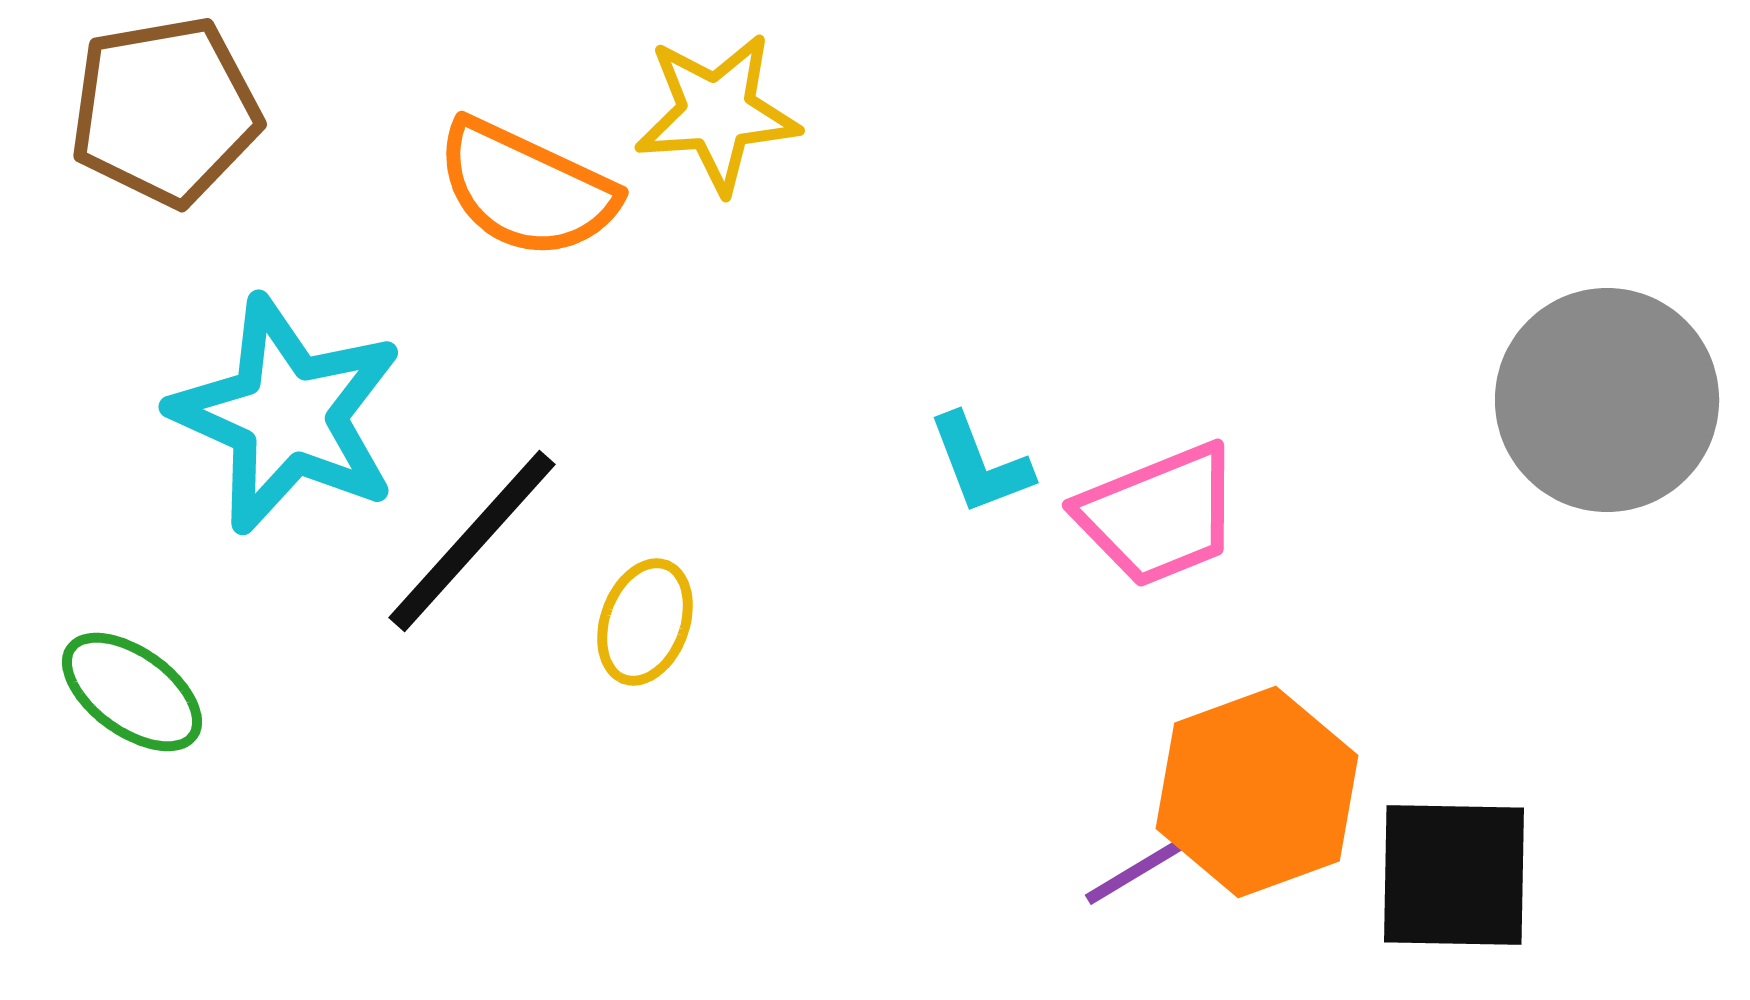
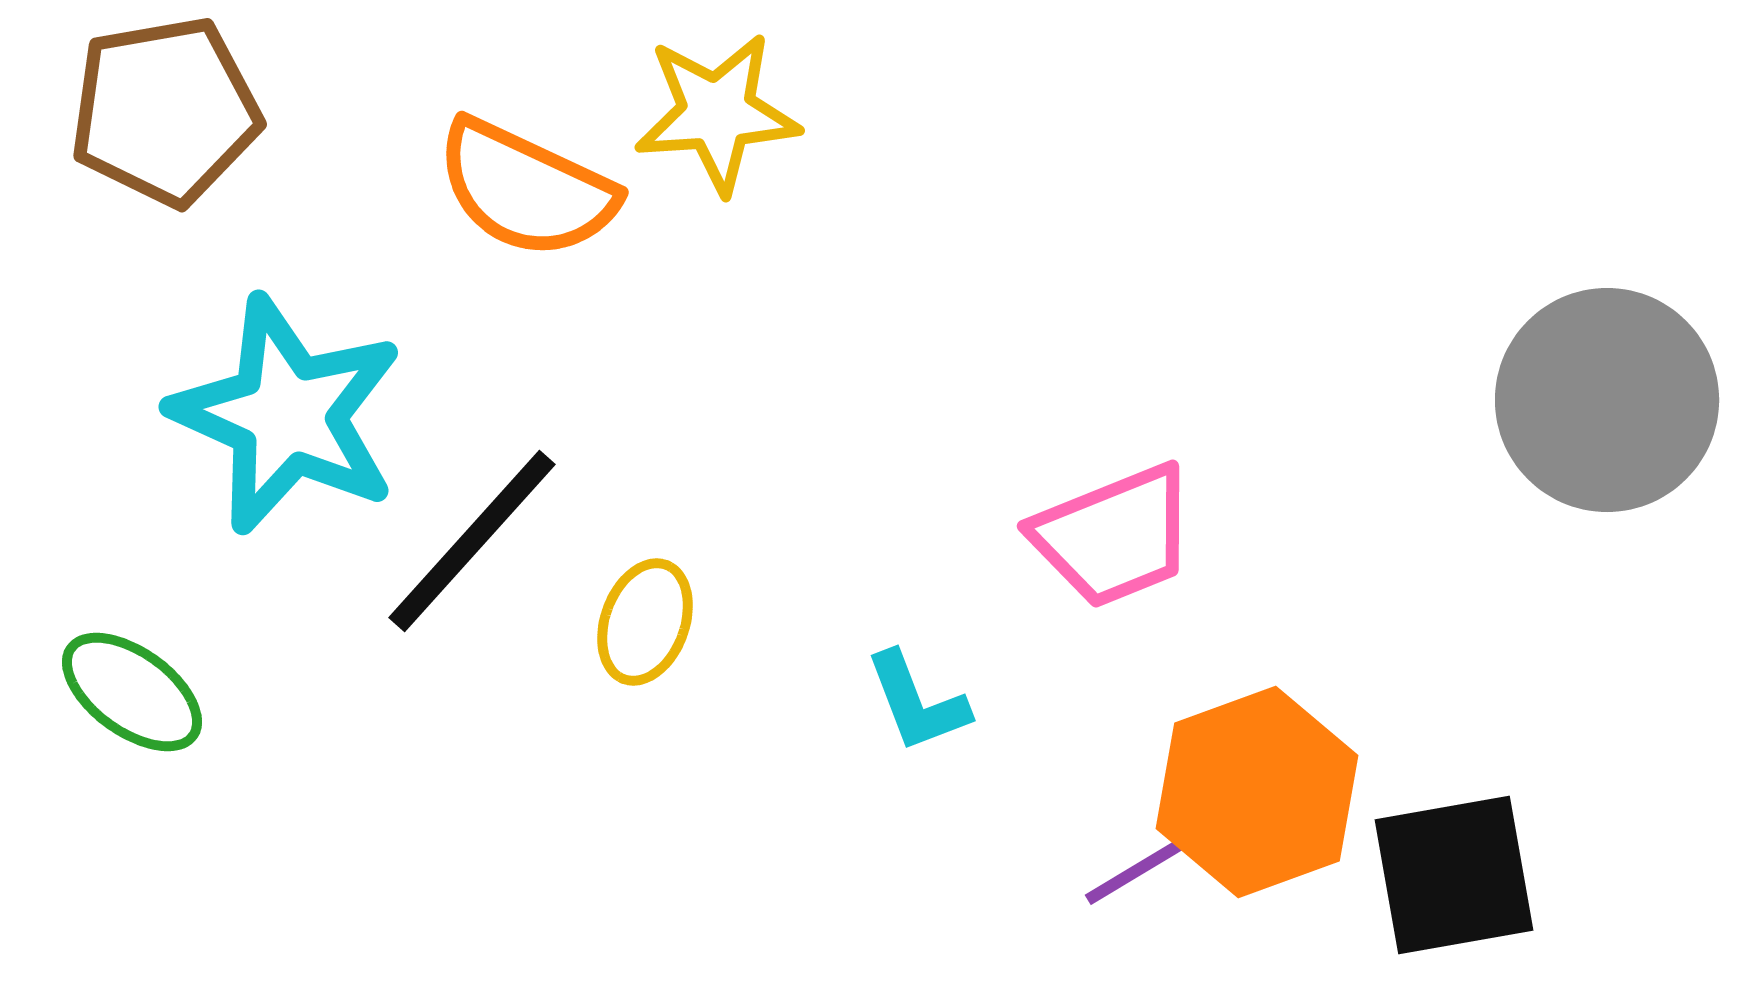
cyan L-shape: moved 63 px left, 238 px down
pink trapezoid: moved 45 px left, 21 px down
black square: rotated 11 degrees counterclockwise
